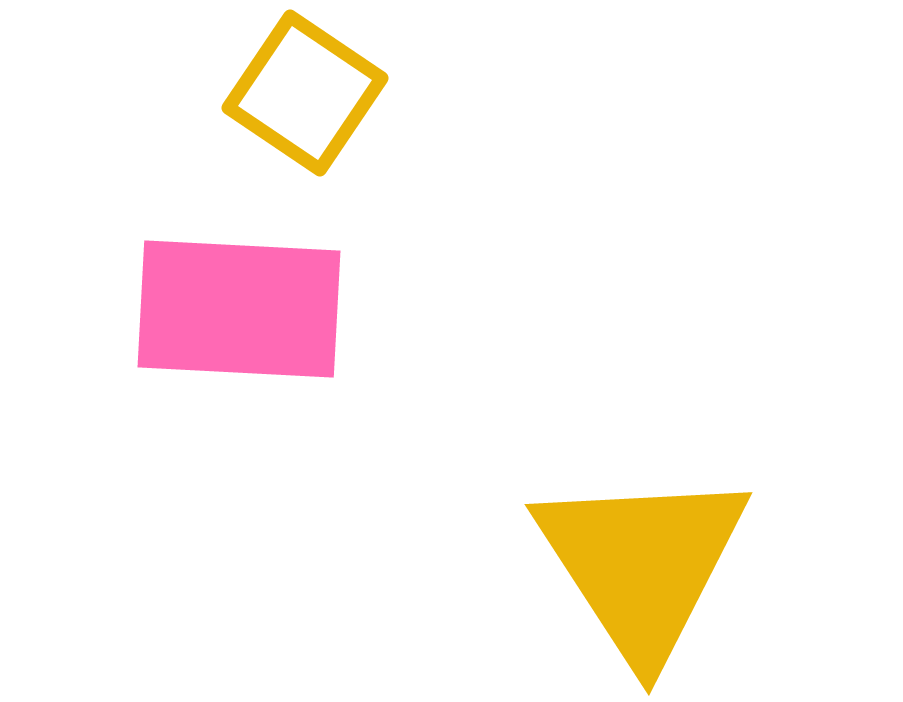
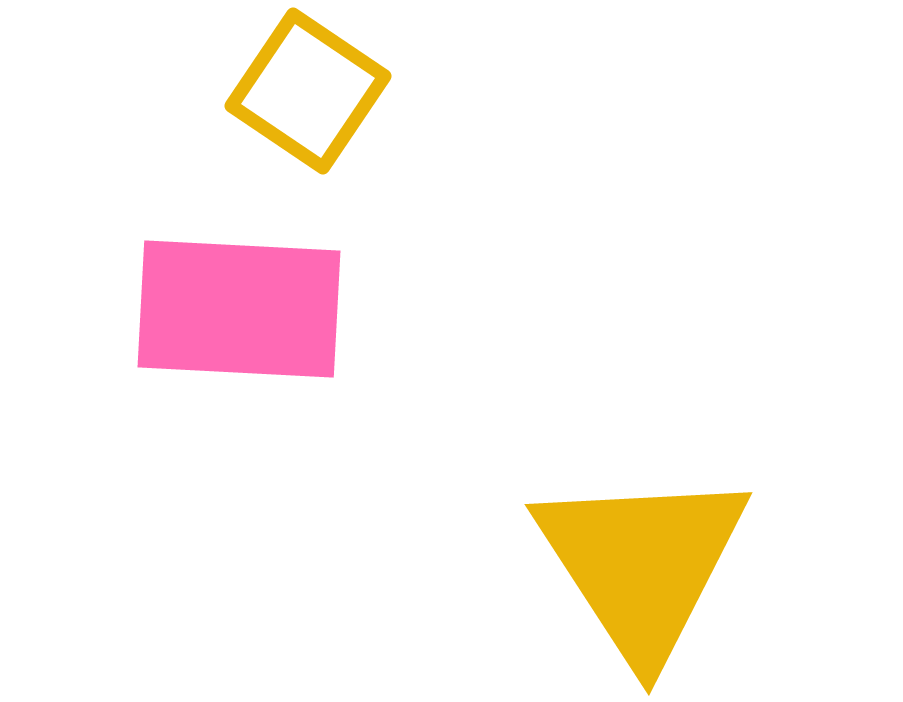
yellow square: moved 3 px right, 2 px up
